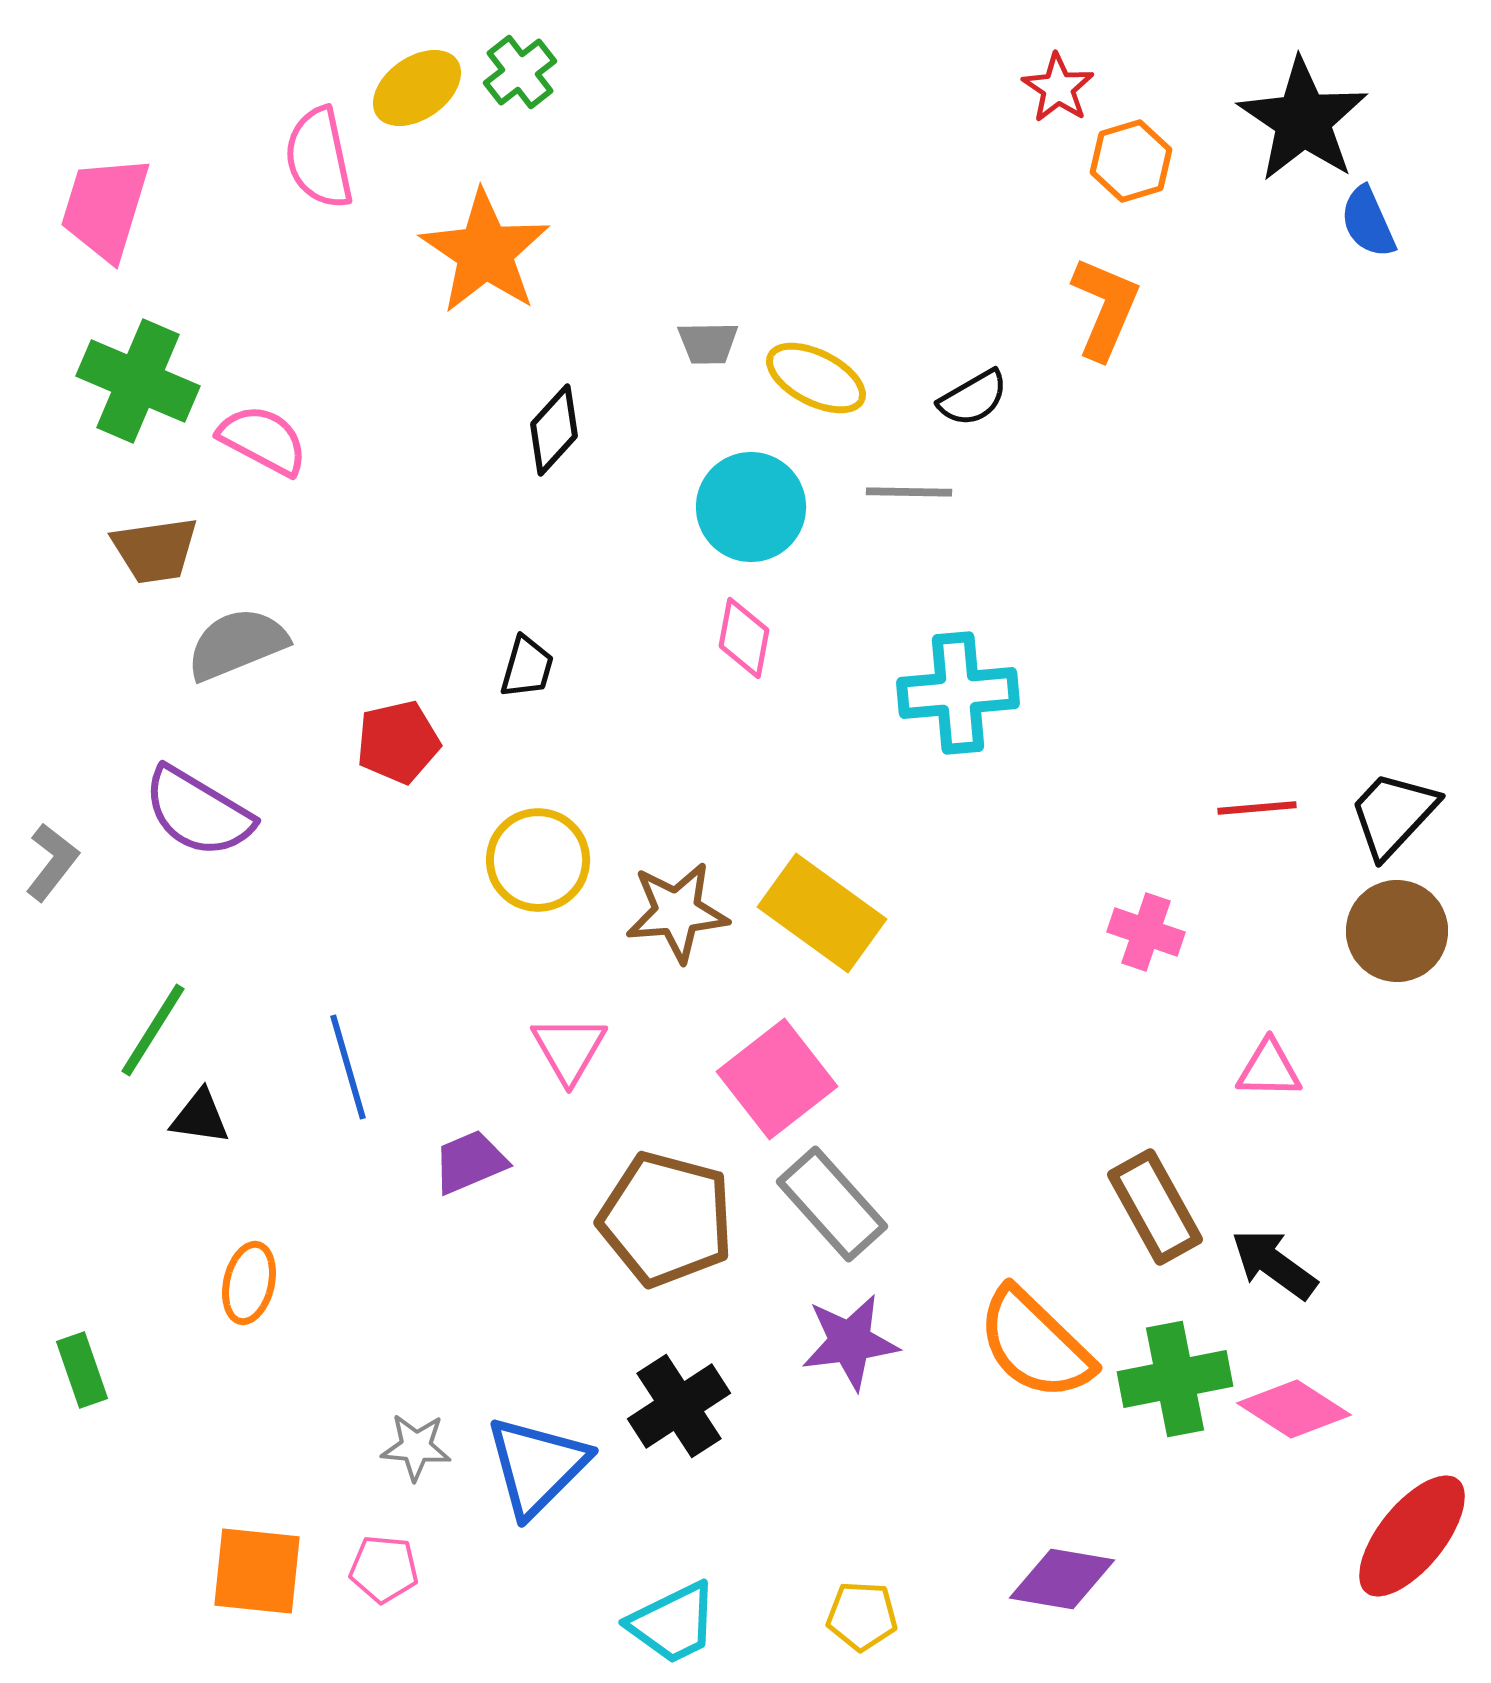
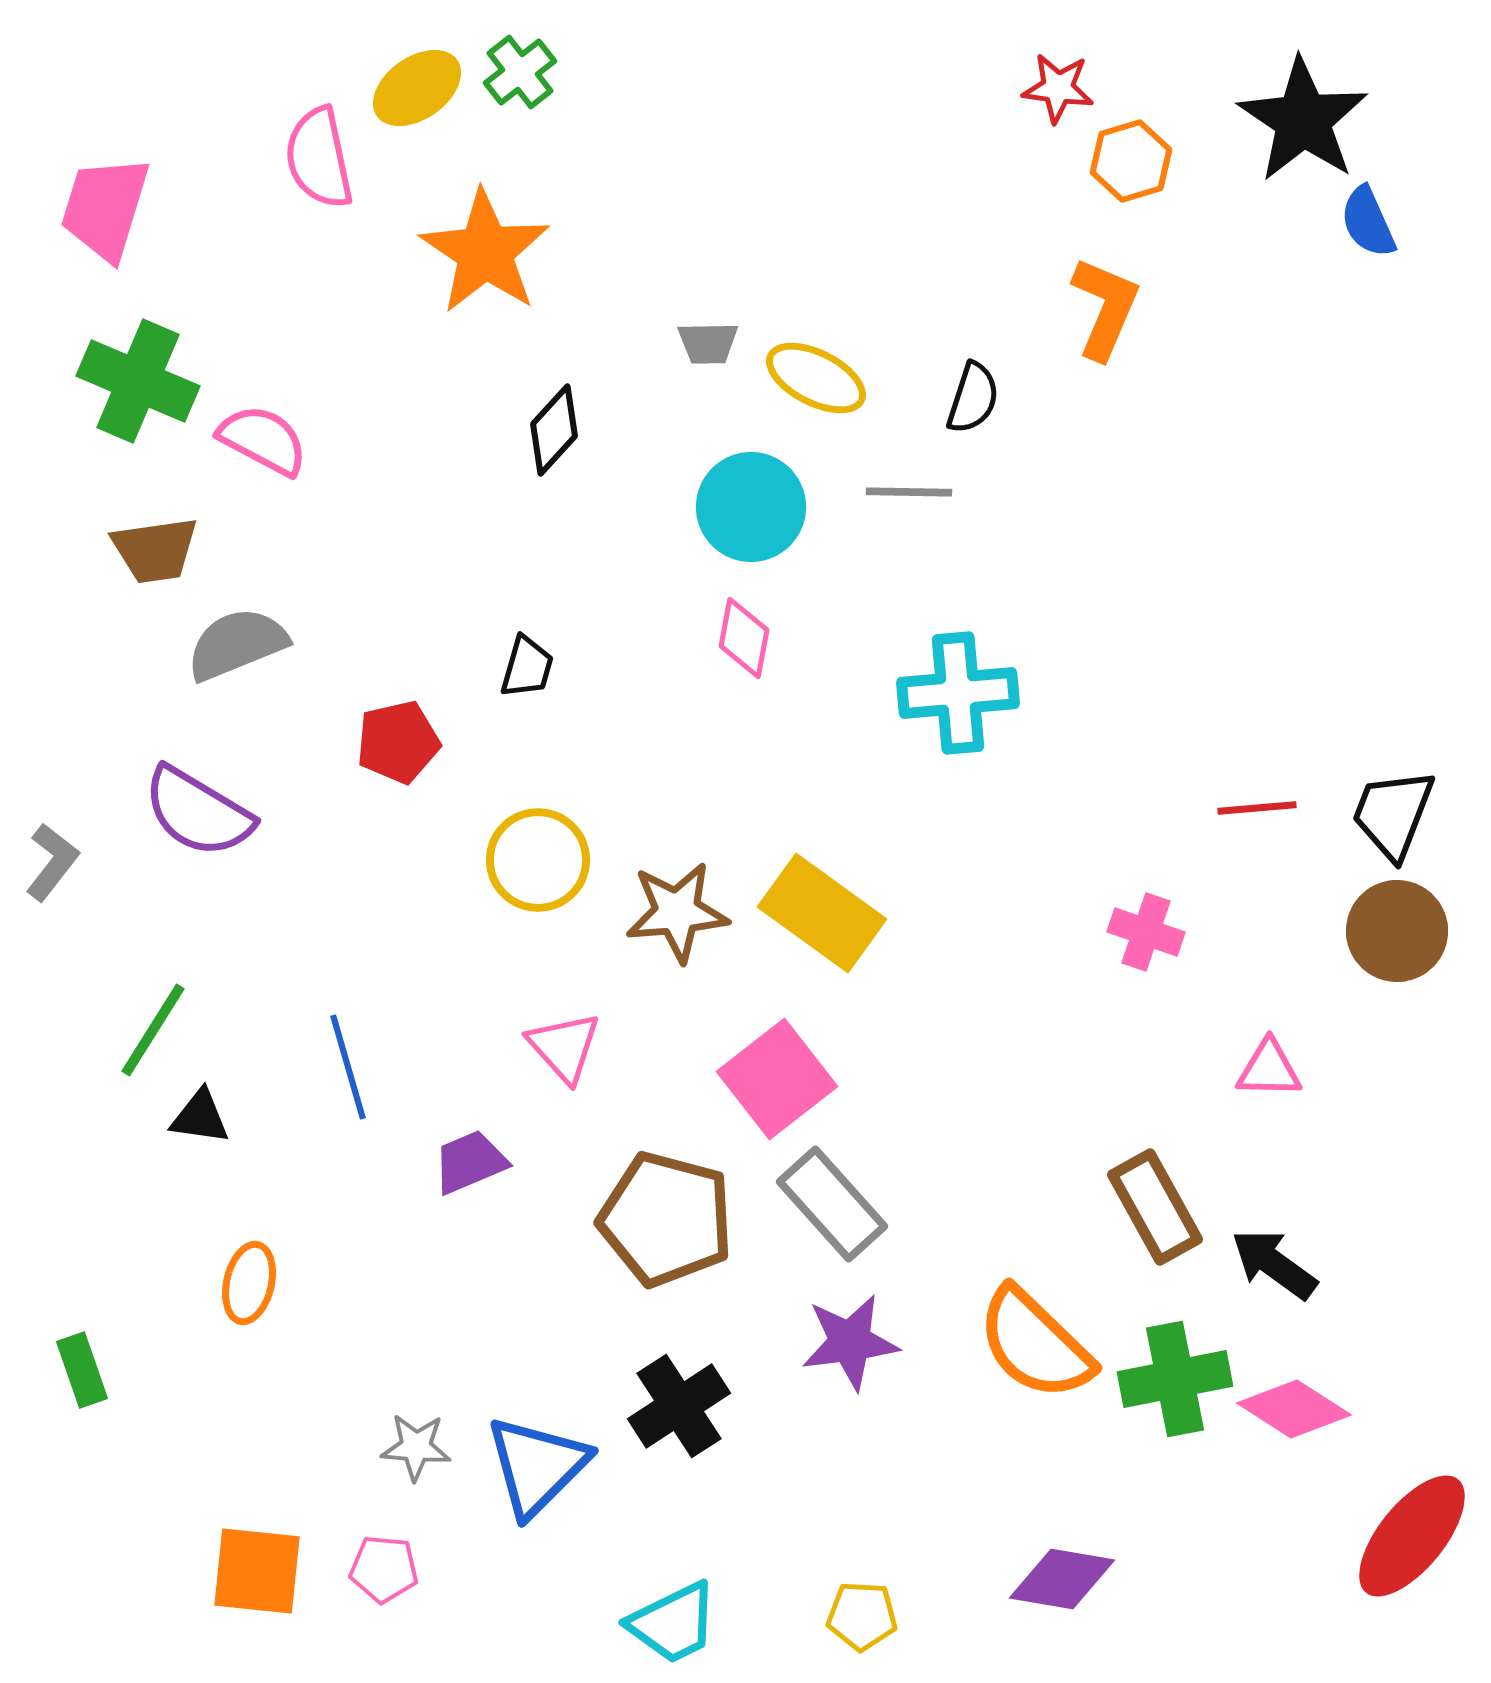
red star at (1058, 88): rotated 26 degrees counterclockwise
black semicircle at (973, 398): rotated 42 degrees counterclockwise
black trapezoid at (1393, 814): rotated 22 degrees counterclockwise
pink triangle at (569, 1049): moved 5 px left, 2 px up; rotated 12 degrees counterclockwise
